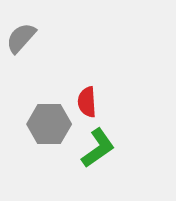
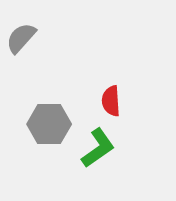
red semicircle: moved 24 px right, 1 px up
